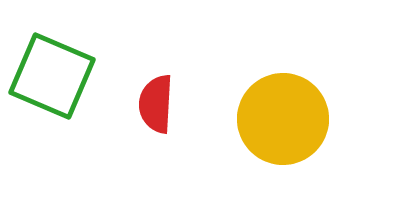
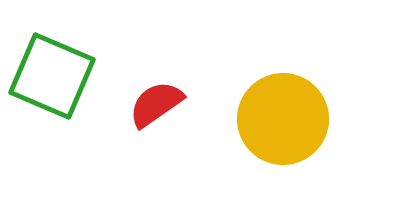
red semicircle: rotated 52 degrees clockwise
